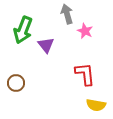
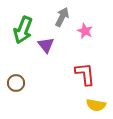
gray arrow: moved 5 px left, 3 px down; rotated 42 degrees clockwise
